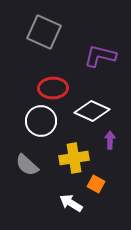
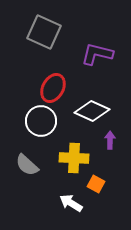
purple L-shape: moved 3 px left, 2 px up
red ellipse: rotated 60 degrees counterclockwise
yellow cross: rotated 12 degrees clockwise
